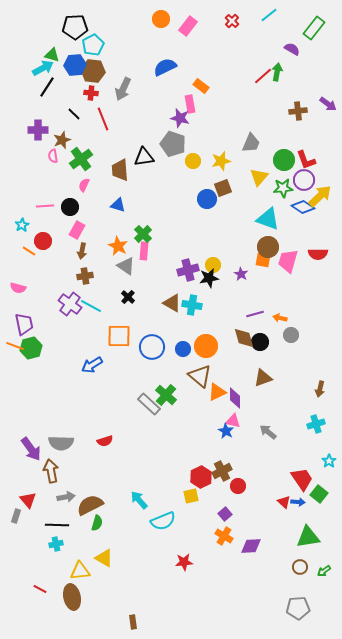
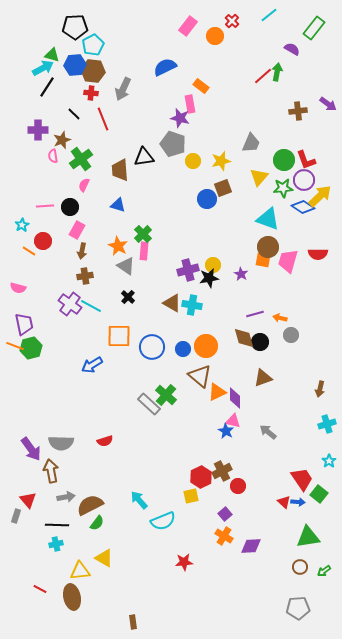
orange circle at (161, 19): moved 54 px right, 17 px down
cyan cross at (316, 424): moved 11 px right
green semicircle at (97, 523): rotated 21 degrees clockwise
